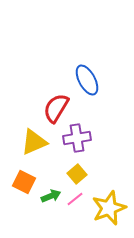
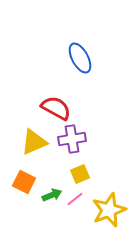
blue ellipse: moved 7 px left, 22 px up
red semicircle: rotated 88 degrees clockwise
purple cross: moved 5 px left, 1 px down
yellow square: moved 3 px right; rotated 18 degrees clockwise
green arrow: moved 1 px right, 1 px up
yellow star: moved 2 px down
